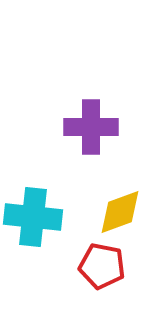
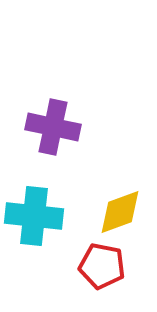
purple cross: moved 38 px left; rotated 12 degrees clockwise
cyan cross: moved 1 px right, 1 px up
